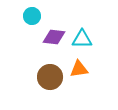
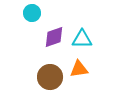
cyan circle: moved 3 px up
purple diamond: rotated 25 degrees counterclockwise
